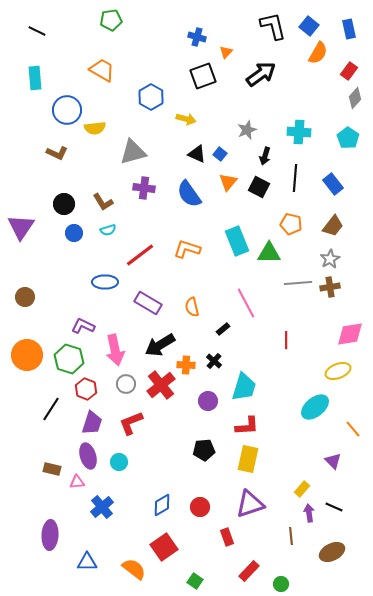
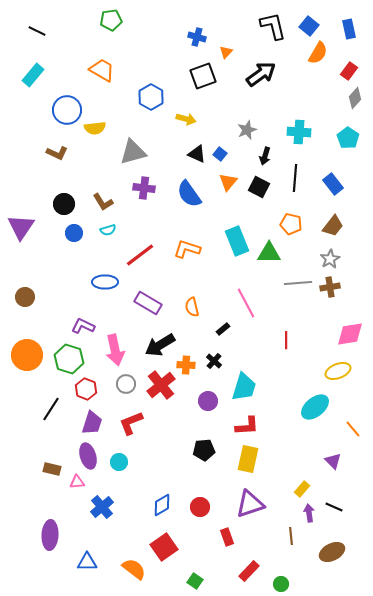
cyan rectangle at (35, 78): moved 2 px left, 3 px up; rotated 45 degrees clockwise
